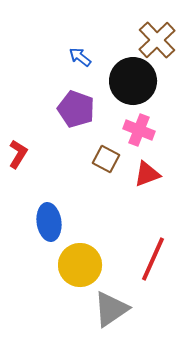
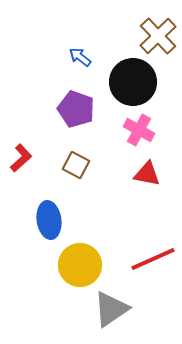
brown cross: moved 1 px right, 4 px up
black circle: moved 1 px down
pink cross: rotated 8 degrees clockwise
red L-shape: moved 3 px right, 4 px down; rotated 16 degrees clockwise
brown square: moved 30 px left, 6 px down
red triangle: rotated 32 degrees clockwise
blue ellipse: moved 2 px up
red line: rotated 42 degrees clockwise
